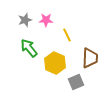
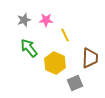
gray star: moved 1 px left
yellow line: moved 2 px left
gray square: moved 1 px left, 1 px down
